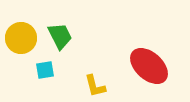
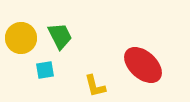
red ellipse: moved 6 px left, 1 px up
